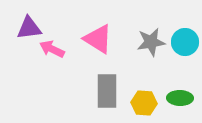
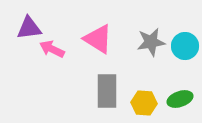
cyan circle: moved 4 px down
green ellipse: moved 1 px down; rotated 20 degrees counterclockwise
